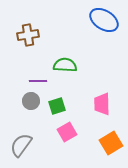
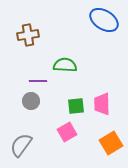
green square: moved 19 px right; rotated 12 degrees clockwise
